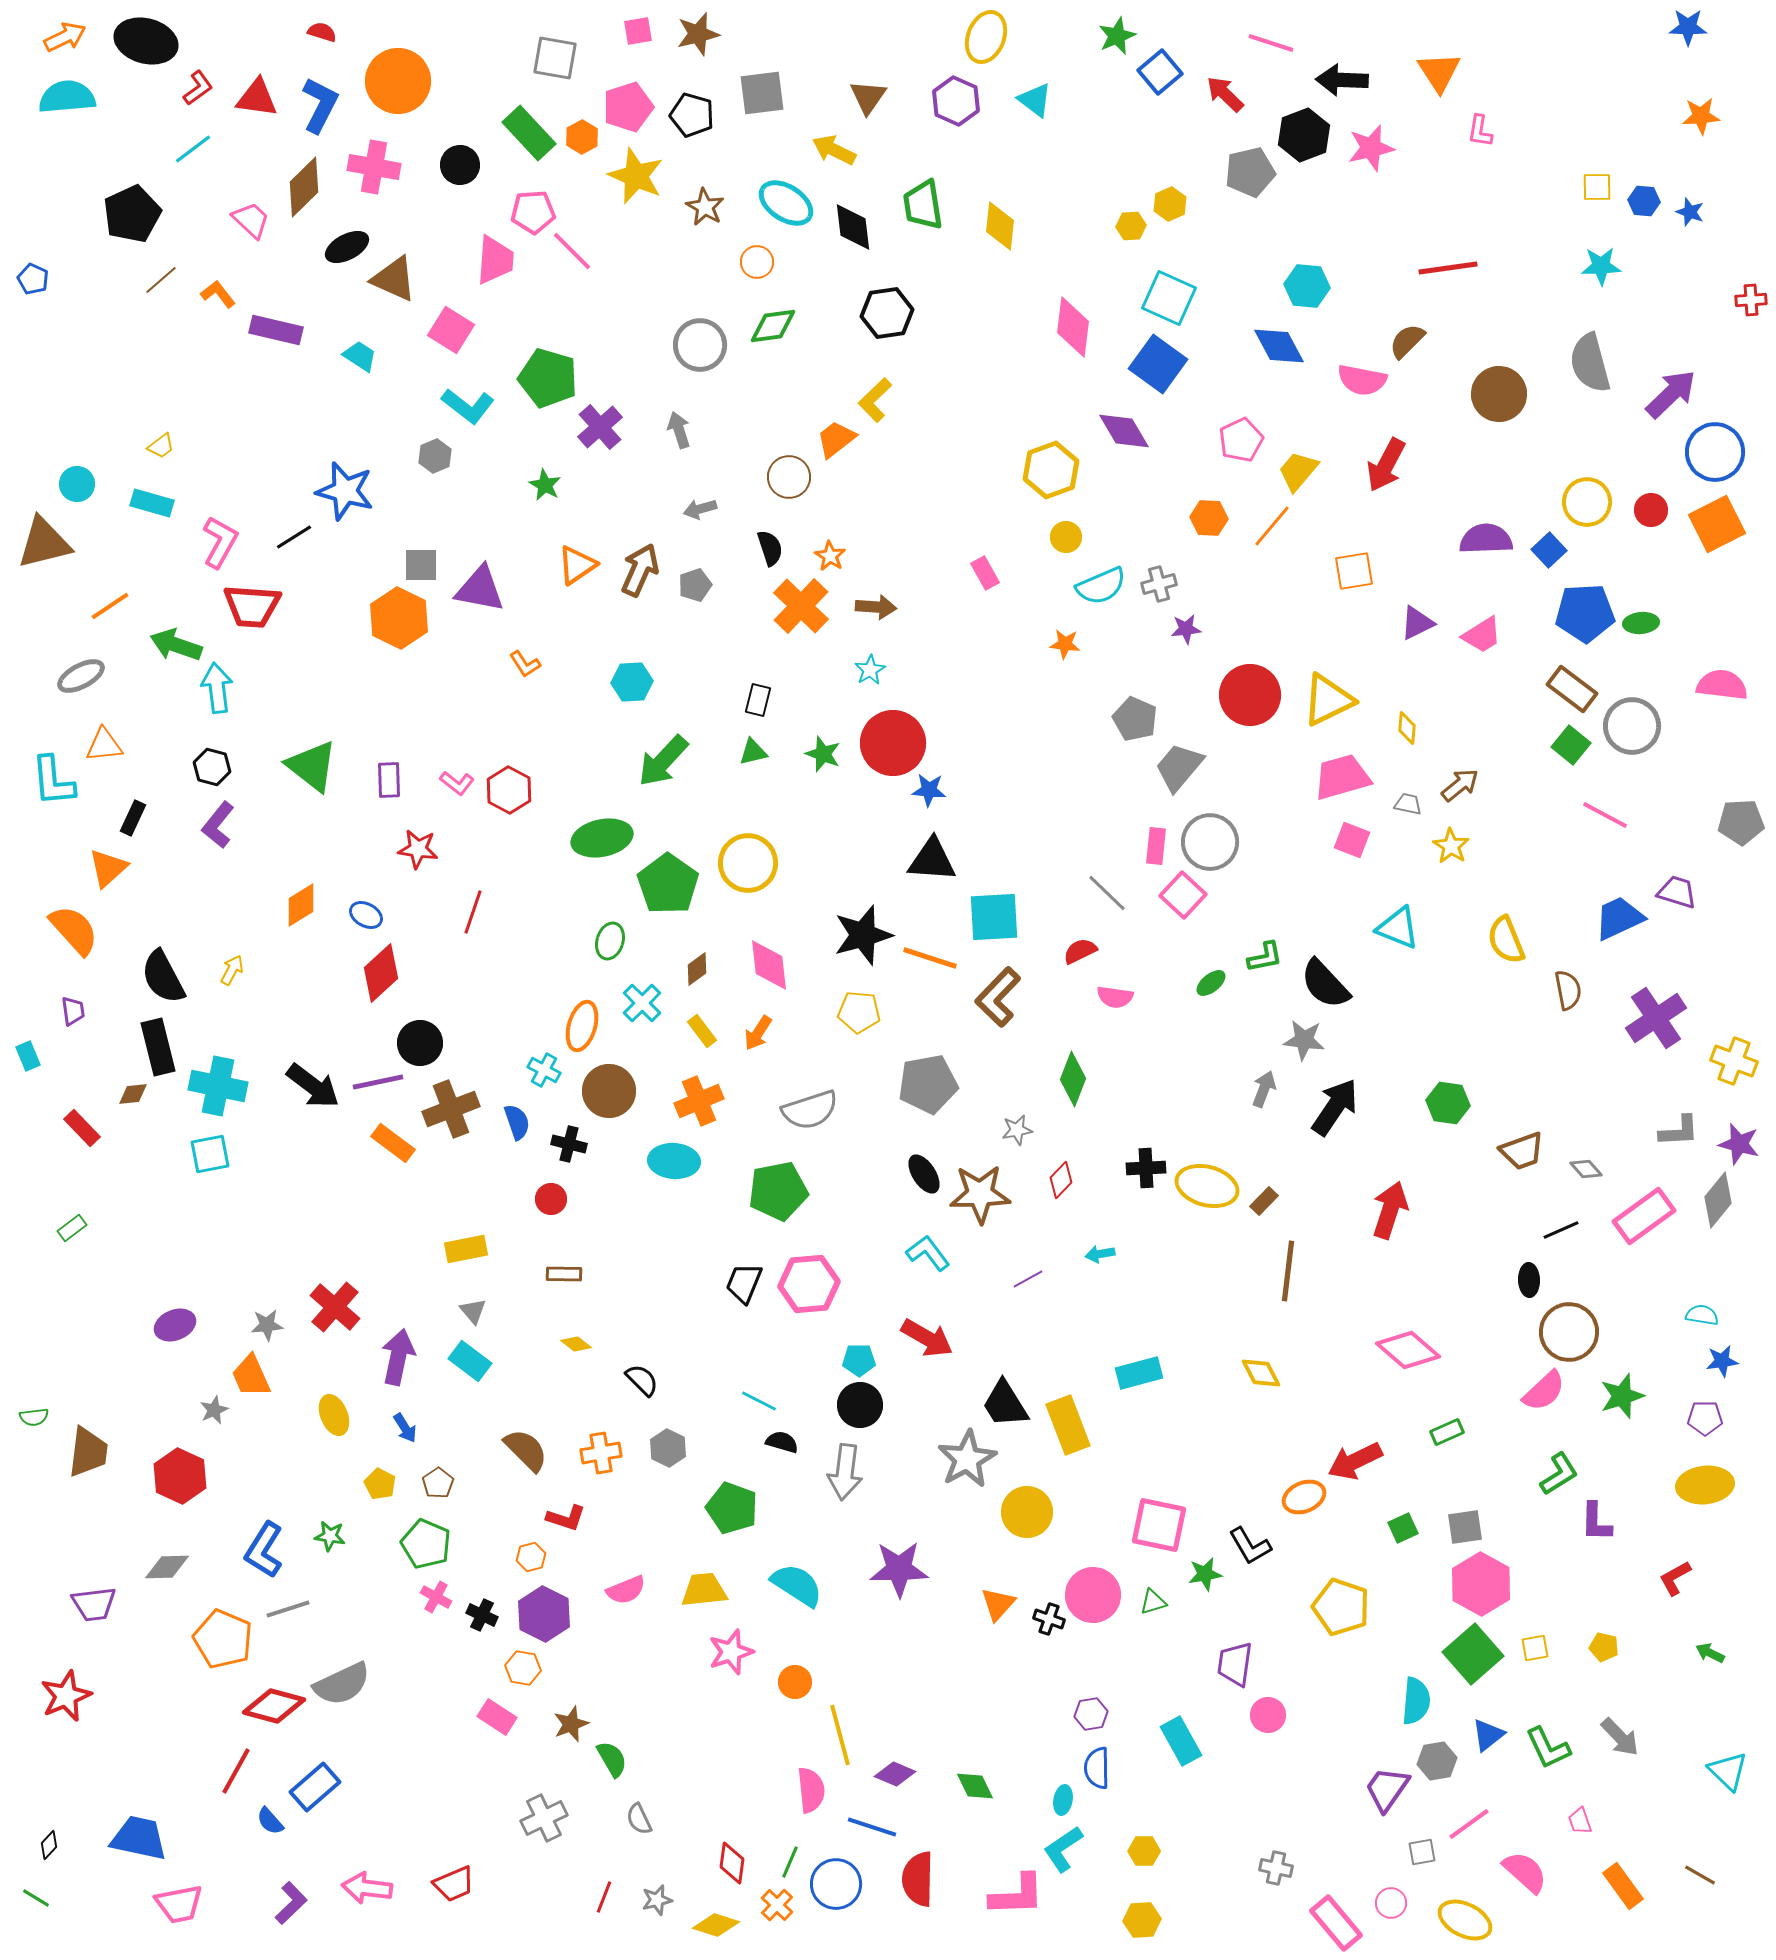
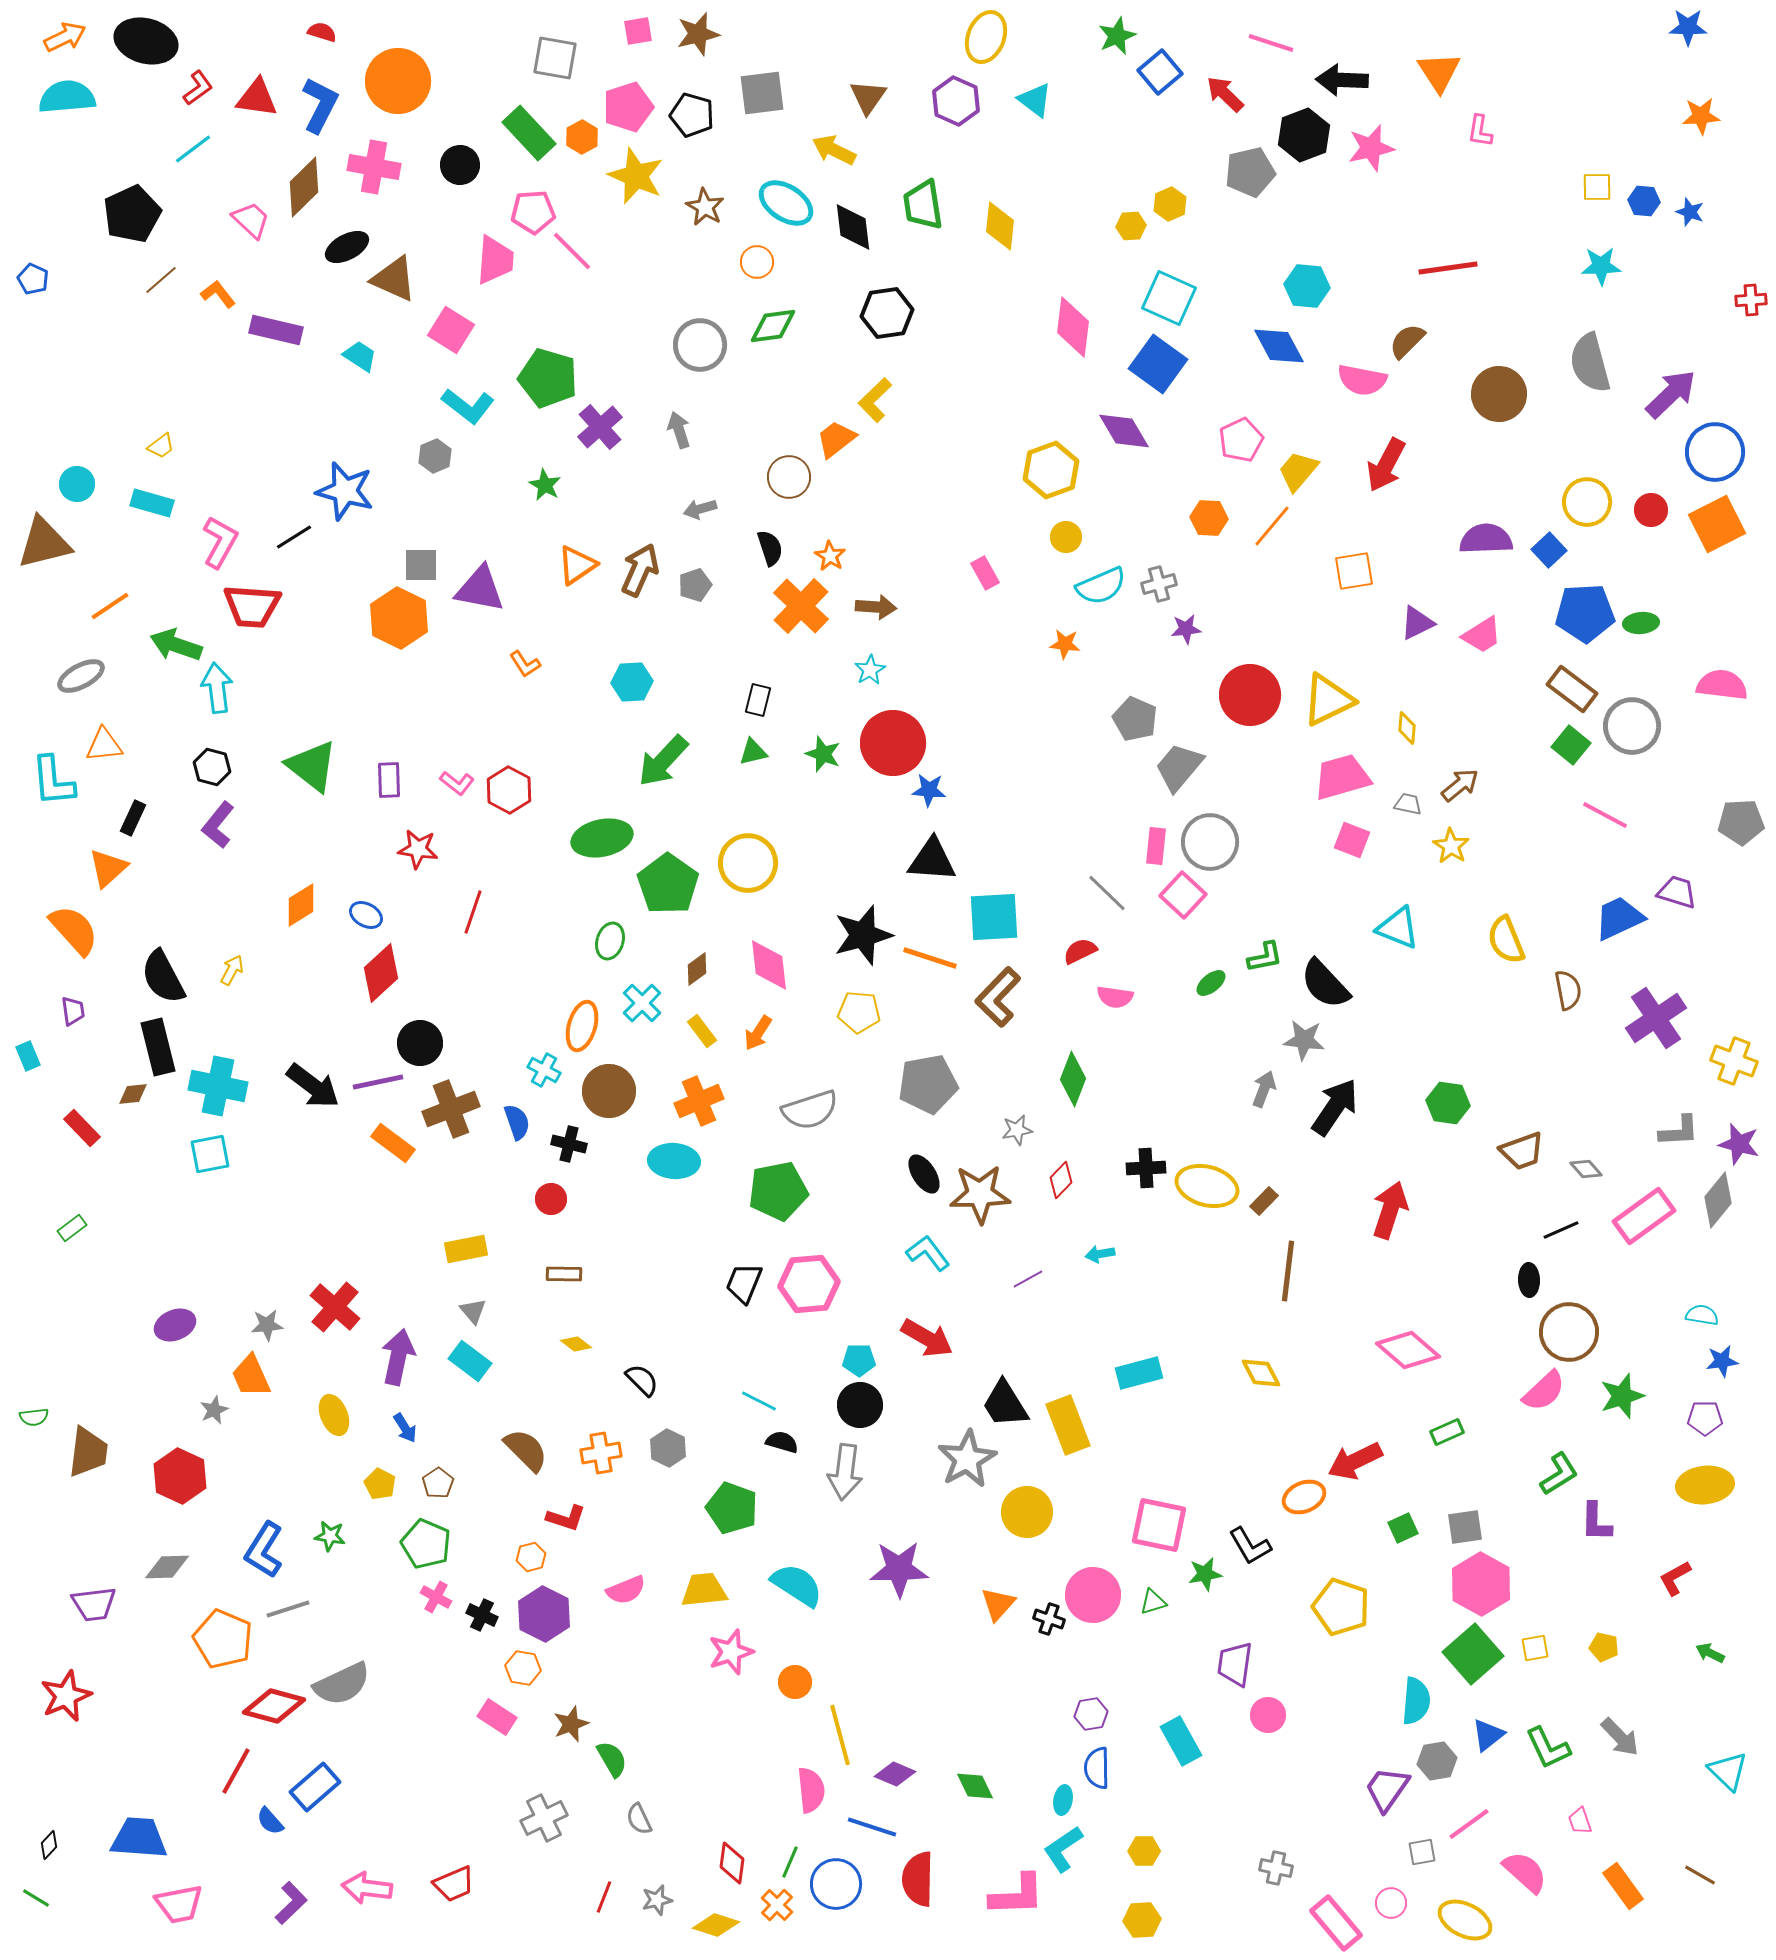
blue trapezoid at (139, 1838): rotated 8 degrees counterclockwise
